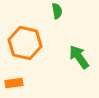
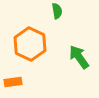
orange hexagon: moved 5 px right, 1 px down; rotated 12 degrees clockwise
orange rectangle: moved 1 px left, 1 px up
